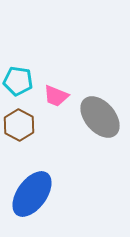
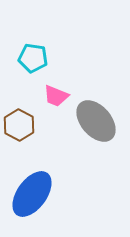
cyan pentagon: moved 15 px right, 23 px up
gray ellipse: moved 4 px left, 4 px down
